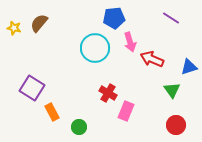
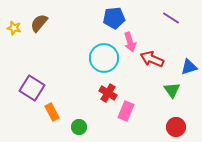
cyan circle: moved 9 px right, 10 px down
red circle: moved 2 px down
